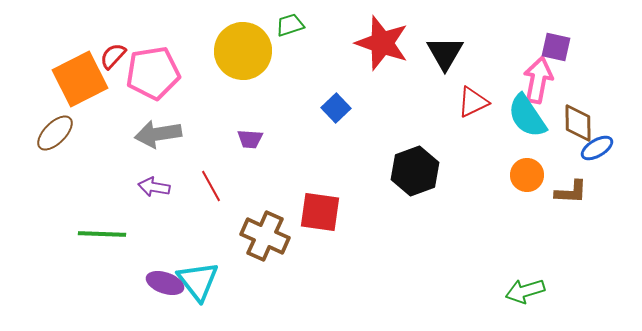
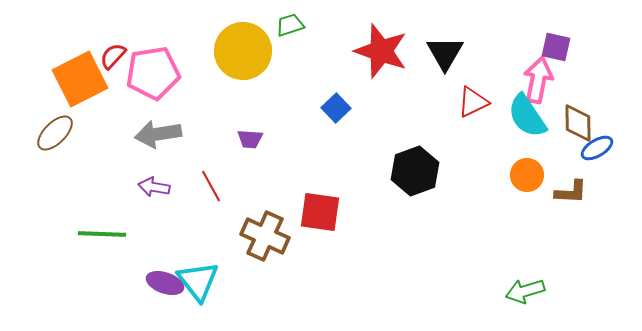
red star: moved 1 px left, 8 px down
